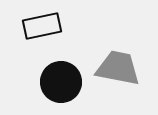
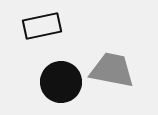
gray trapezoid: moved 6 px left, 2 px down
